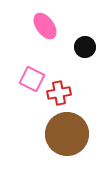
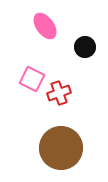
red cross: rotated 10 degrees counterclockwise
brown circle: moved 6 px left, 14 px down
